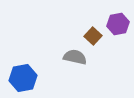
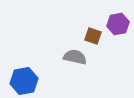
brown square: rotated 24 degrees counterclockwise
blue hexagon: moved 1 px right, 3 px down
